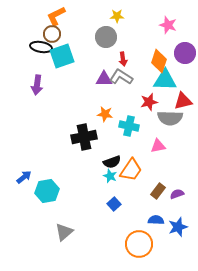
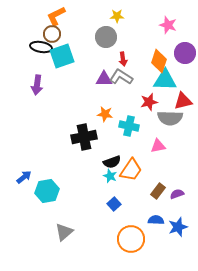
orange circle: moved 8 px left, 5 px up
